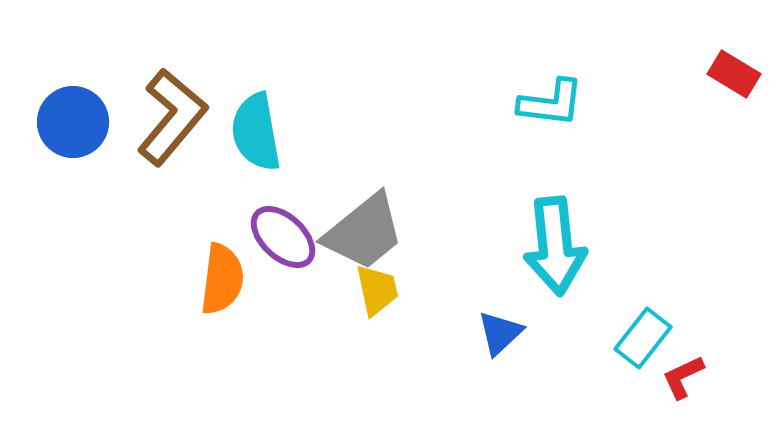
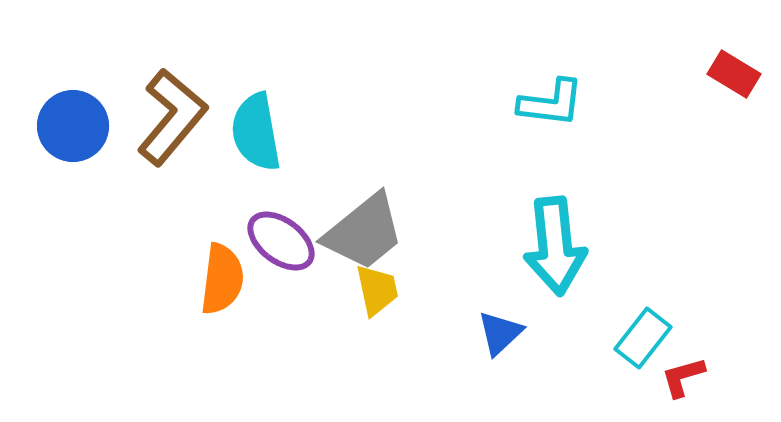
blue circle: moved 4 px down
purple ellipse: moved 2 px left, 4 px down; rotated 6 degrees counterclockwise
red L-shape: rotated 9 degrees clockwise
